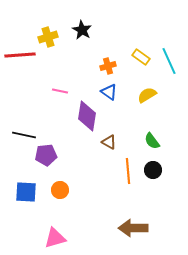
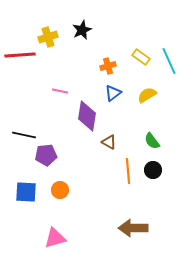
black star: rotated 18 degrees clockwise
blue triangle: moved 4 px right, 1 px down; rotated 48 degrees clockwise
